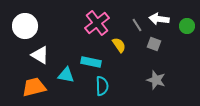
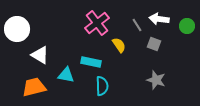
white circle: moved 8 px left, 3 px down
